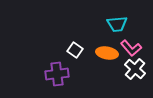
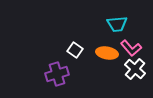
purple cross: rotated 10 degrees counterclockwise
